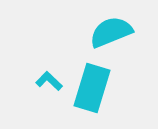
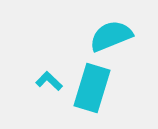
cyan semicircle: moved 4 px down
